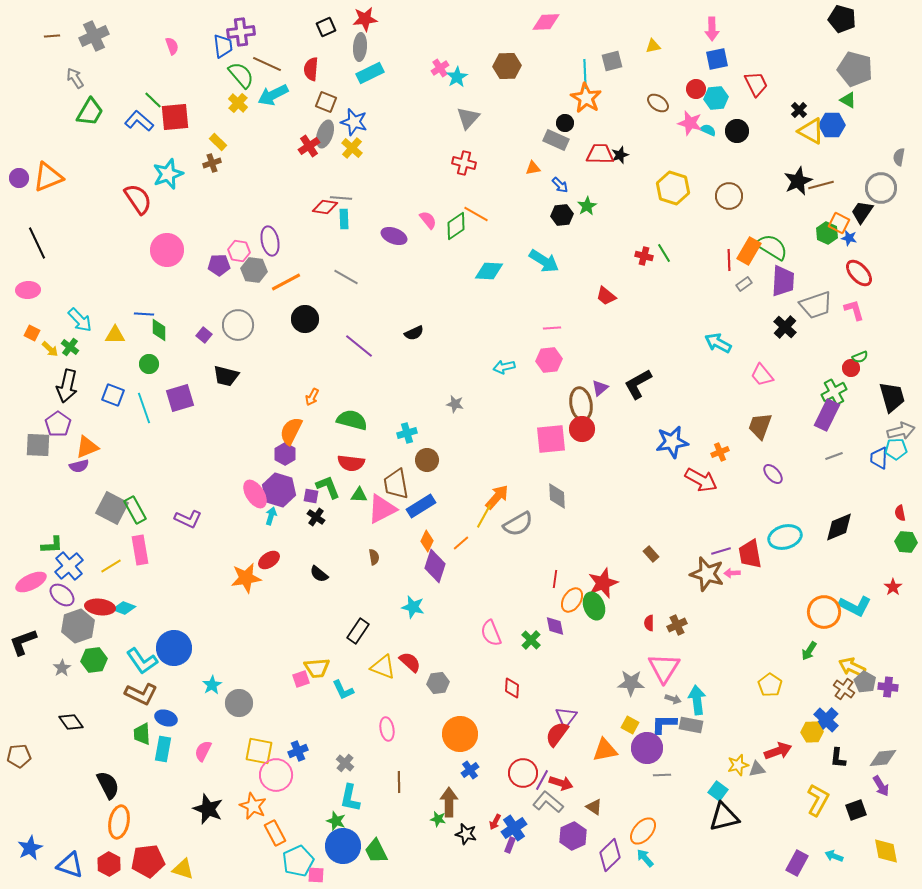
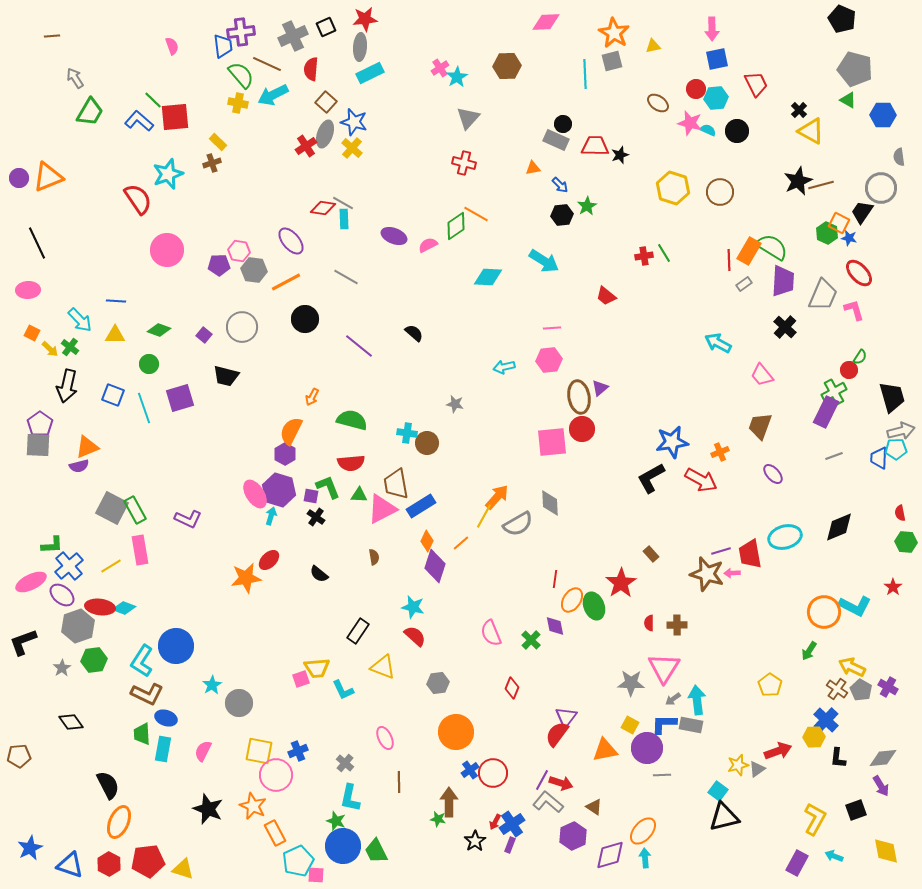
black pentagon at (842, 19): rotated 8 degrees clockwise
gray cross at (94, 36): moved 199 px right
orange star at (586, 98): moved 28 px right, 65 px up
brown square at (326, 102): rotated 20 degrees clockwise
yellow cross at (238, 103): rotated 30 degrees counterclockwise
black circle at (565, 123): moved 2 px left, 1 px down
blue hexagon at (832, 125): moved 51 px right, 10 px up
red cross at (309, 146): moved 3 px left
red trapezoid at (600, 154): moved 5 px left, 8 px up
gray semicircle at (899, 157): rotated 18 degrees counterclockwise
brown circle at (729, 196): moved 9 px left, 4 px up
gray line at (341, 198): moved 2 px right, 5 px down; rotated 25 degrees clockwise
red diamond at (325, 207): moved 2 px left, 1 px down
pink semicircle at (428, 220): moved 25 px down; rotated 78 degrees counterclockwise
purple ellipse at (270, 241): moved 21 px right; rotated 28 degrees counterclockwise
red cross at (644, 256): rotated 24 degrees counterclockwise
cyan diamond at (489, 271): moved 1 px left, 6 px down
gray trapezoid at (816, 305): moved 7 px right, 10 px up; rotated 48 degrees counterclockwise
blue line at (144, 314): moved 28 px left, 13 px up
gray circle at (238, 325): moved 4 px right, 2 px down
green diamond at (159, 330): rotated 70 degrees counterclockwise
black semicircle at (414, 333): rotated 114 degrees counterclockwise
green semicircle at (860, 357): rotated 35 degrees counterclockwise
red circle at (851, 368): moved 2 px left, 2 px down
black L-shape at (638, 384): moved 13 px right, 94 px down
brown ellipse at (581, 404): moved 2 px left, 7 px up
purple rectangle at (827, 415): moved 1 px left, 3 px up
purple pentagon at (58, 424): moved 18 px left
cyan cross at (407, 433): rotated 24 degrees clockwise
pink square at (551, 439): moved 1 px right, 3 px down
brown circle at (427, 460): moved 17 px up
red semicircle at (351, 463): rotated 12 degrees counterclockwise
gray diamond at (557, 496): moved 7 px left, 7 px down
red ellipse at (269, 560): rotated 10 degrees counterclockwise
red star at (603, 583): moved 18 px right; rotated 12 degrees counterclockwise
brown cross at (677, 625): rotated 24 degrees clockwise
blue circle at (174, 648): moved 2 px right, 2 px up
cyan L-shape at (142, 661): rotated 68 degrees clockwise
red semicircle at (410, 662): moved 5 px right, 26 px up
gray pentagon at (865, 682): moved 4 px left, 8 px down
purple cross at (888, 687): rotated 24 degrees clockwise
red diamond at (512, 688): rotated 20 degrees clockwise
brown cross at (844, 689): moved 7 px left
brown L-shape at (141, 694): moved 6 px right
gray arrow at (673, 699): rotated 126 degrees clockwise
pink ellipse at (387, 729): moved 2 px left, 9 px down; rotated 15 degrees counterclockwise
yellow hexagon at (812, 732): moved 2 px right, 5 px down
orange circle at (460, 734): moved 4 px left, 2 px up
gray triangle at (757, 769): rotated 24 degrees counterclockwise
red circle at (523, 773): moved 30 px left
yellow L-shape at (818, 800): moved 3 px left, 19 px down
orange ellipse at (119, 822): rotated 12 degrees clockwise
blue cross at (514, 828): moved 2 px left, 4 px up
black star at (466, 834): moved 9 px right, 7 px down; rotated 25 degrees clockwise
purple diamond at (610, 855): rotated 28 degrees clockwise
cyan arrow at (645, 858): rotated 36 degrees clockwise
